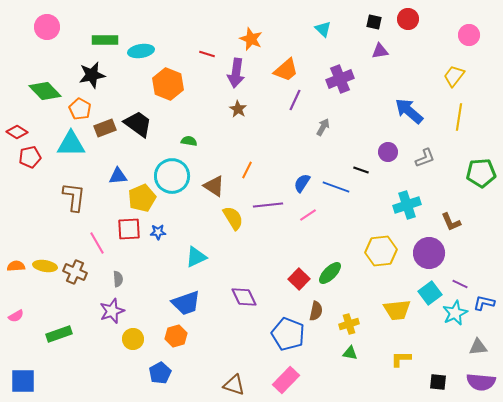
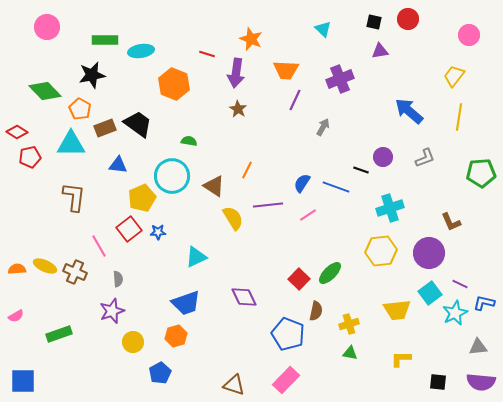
orange trapezoid at (286, 70): rotated 44 degrees clockwise
orange hexagon at (168, 84): moved 6 px right
purple circle at (388, 152): moved 5 px left, 5 px down
blue triangle at (118, 176): moved 11 px up; rotated 12 degrees clockwise
cyan cross at (407, 205): moved 17 px left, 3 px down
red square at (129, 229): rotated 35 degrees counterclockwise
pink line at (97, 243): moved 2 px right, 3 px down
orange semicircle at (16, 266): moved 1 px right, 3 px down
yellow ellipse at (45, 266): rotated 15 degrees clockwise
yellow circle at (133, 339): moved 3 px down
